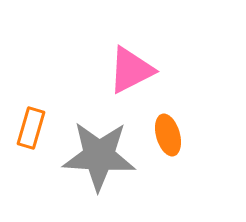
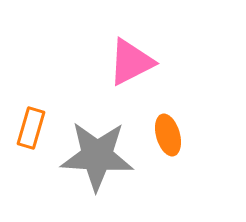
pink triangle: moved 8 px up
gray star: moved 2 px left
